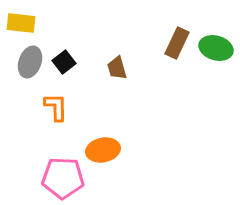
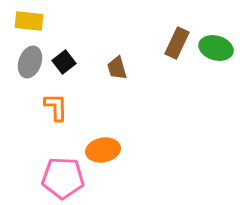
yellow rectangle: moved 8 px right, 2 px up
